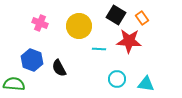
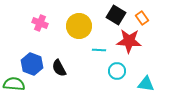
cyan line: moved 1 px down
blue hexagon: moved 4 px down
cyan circle: moved 8 px up
